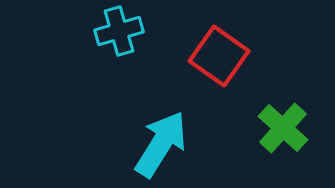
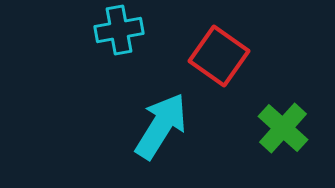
cyan cross: moved 1 px up; rotated 6 degrees clockwise
cyan arrow: moved 18 px up
